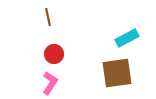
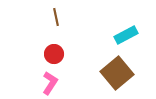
brown line: moved 8 px right
cyan rectangle: moved 1 px left, 3 px up
brown square: rotated 32 degrees counterclockwise
